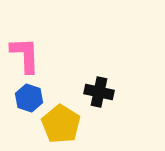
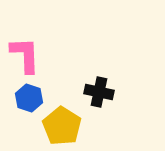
yellow pentagon: moved 1 px right, 2 px down
